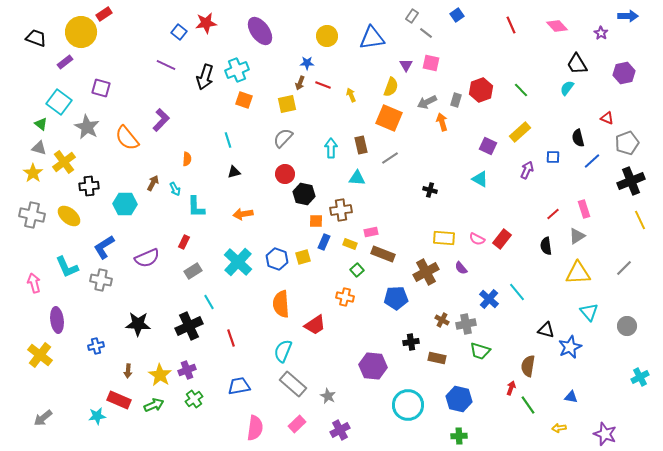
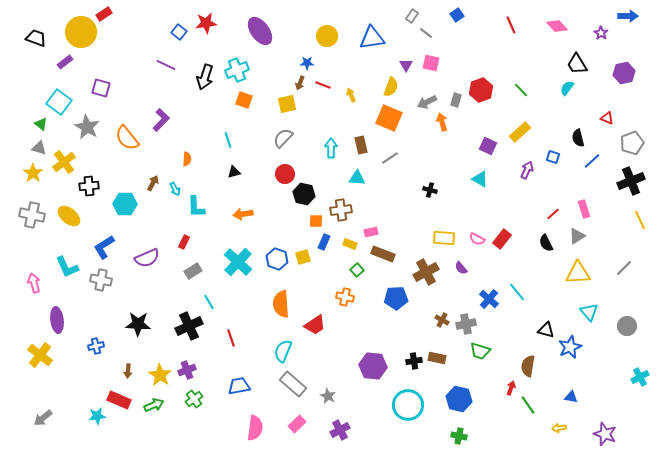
gray pentagon at (627, 143): moved 5 px right
blue square at (553, 157): rotated 16 degrees clockwise
black semicircle at (546, 246): moved 3 px up; rotated 18 degrees counterclockwise
black cross at (411, 342): moved 3 px right, 19 px down
green cross at (459, 436): rotated 14 degrees clockwise
